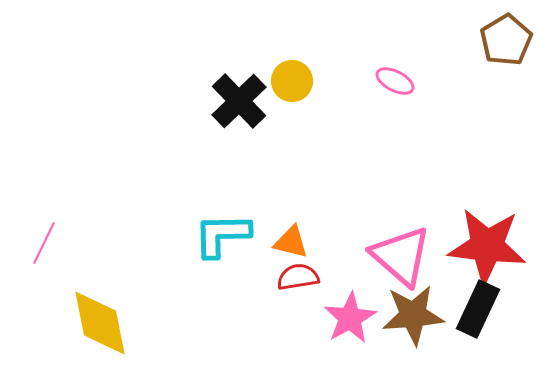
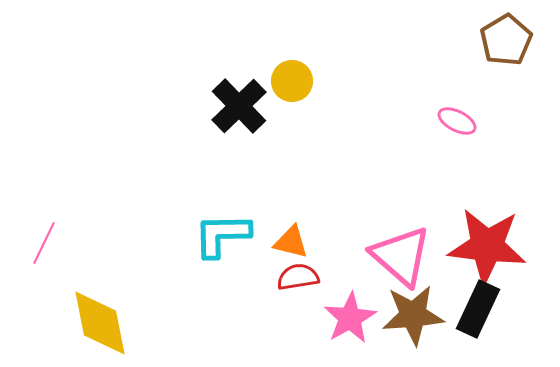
pink ellipse: moved 62 px right, 40 px down
black cross: moved 5 px down
